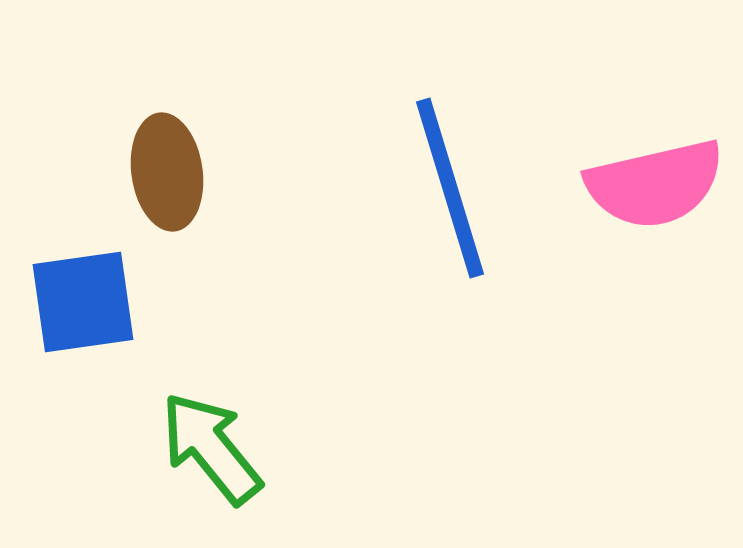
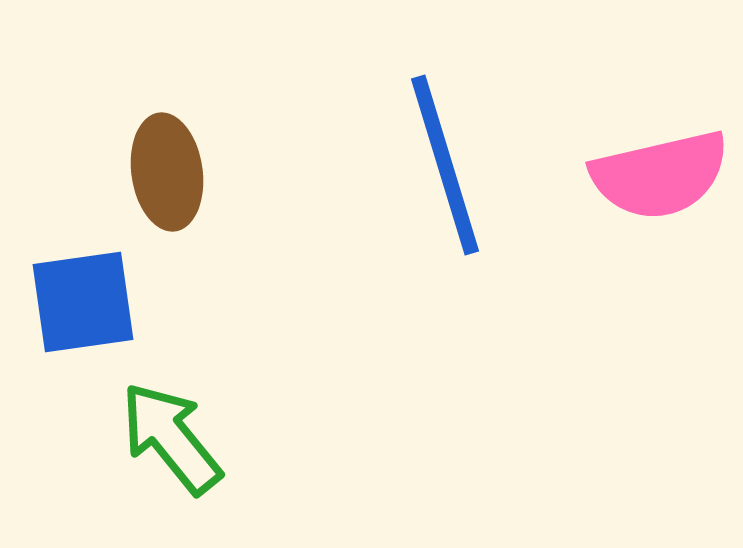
pink semicircle: moved 5 px right, 9 px up
blue line: moved 5 px left, 23 px up
green arrow: moved 40 px left, 10 px up
